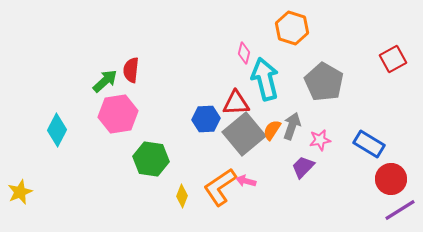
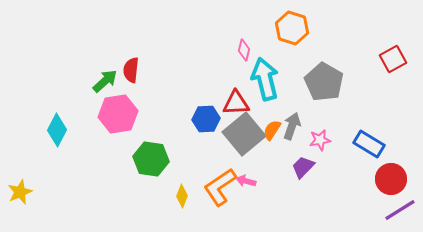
pink diamond: moved 3 px up
